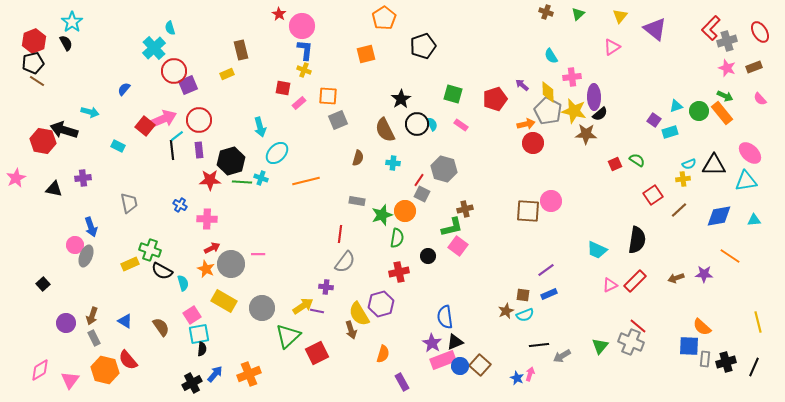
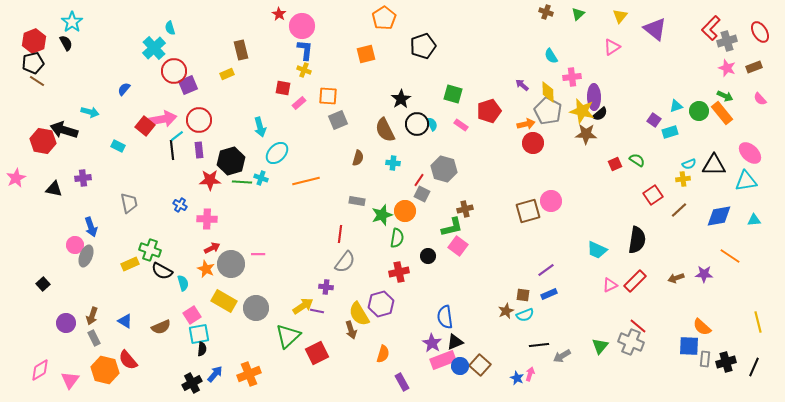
red pentagon at (495, 99): moved 6 px left, 12 px down
yellow star at (574, 111): moved 8 px right
pink arrow at (163, 119): rotated 12 degrees clockwise
brown square at (528, 211): rotated 20 degrees counterclockwise
gray circle at (262, 308): moved 6 px left
brown semicircle at (161, 327): rotated 102 degrees clockwise
